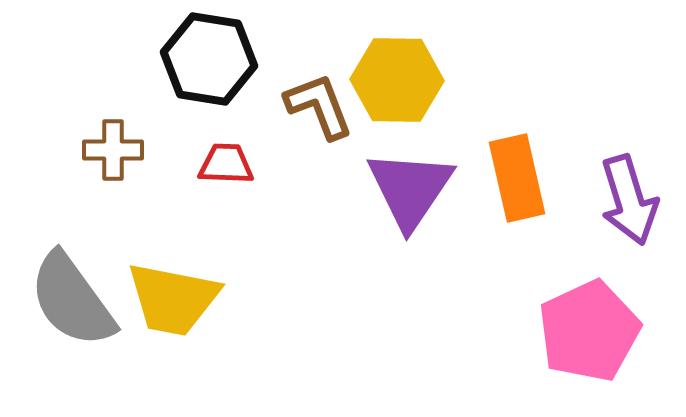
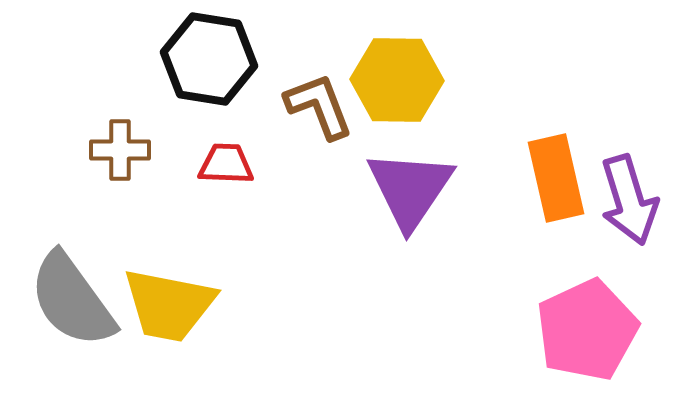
brown cross: moved 7 px right
orange rectangle: moved 39 px right
yellow trapezoid: moved 4 px left, 6 px down
pink pentagon: moved 2 px left, 1 px up
